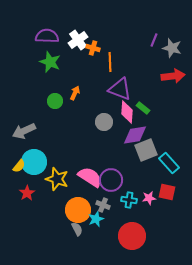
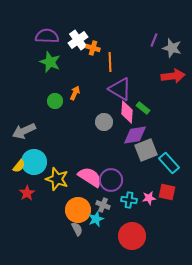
purple triangle: rotated 10 degrees clockwise
